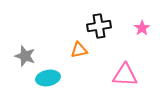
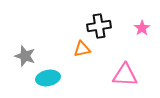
orange triangle: moved 3 px right, 1 px up
